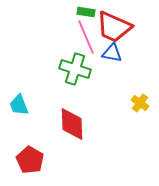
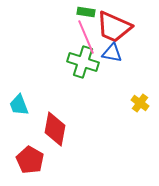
green cross: moved 8 px right, 7 px up
red diamond: moved 17 px left, 5 px down; rotated 12 degrees clockwise
